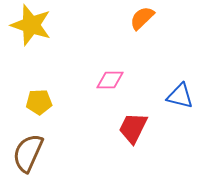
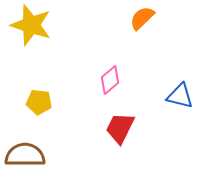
pink diamond: rotated 40 degrees counterclockwise
yellow pentagon: rotated 10 degrees clockwise
red trapezoid: moved 13 px left
brown semicircle: moved 3 px left, 2 px down; rotated 66 degrees clockwise
